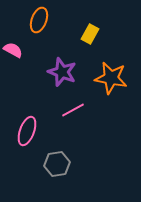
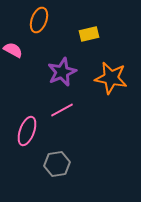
yellow rectangle: moved 1 px left; rotated 48 degrees clockwise
purple star: rotated 28 degrees clockwise
pink line: moved 11 px left
